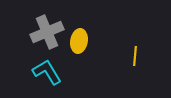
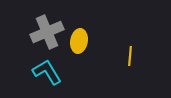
yellow line: moved 5 px left
